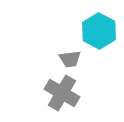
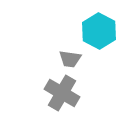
gray trapezoid: rotated 15 degrees clockwise
